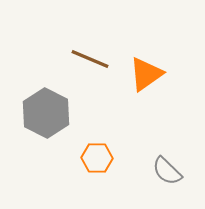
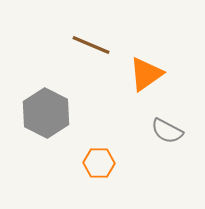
brown line: moved 1 px right, 14 px up
orange hexagon: moved 2 px right, 5 px down
gray semicircle: moved 40 px up; rotated 16 degrees counterclockwise
